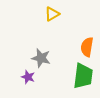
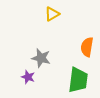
green trapezoid: moved 5 px left, 4 px down
